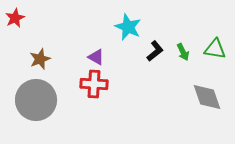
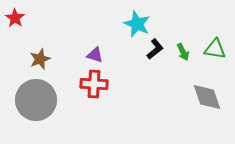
red star: rotated 12 degrees counterclockwise
cyan star: moved 9 px right, 3 px up
black L-shape: moved 2 px up
purple triangle: moved 1 px left, 2 px up; rotated 12 degrees counterclockwise
